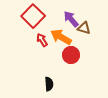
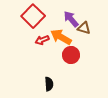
red arrow: rotated 80 degrees counterclockwise
